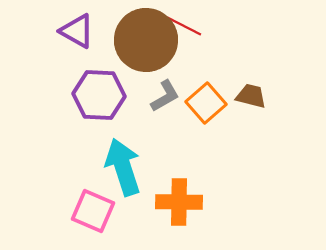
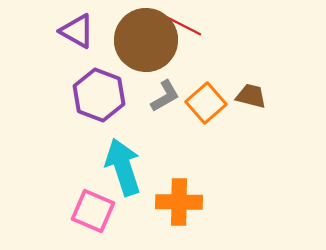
purple hexagon: rotated 18 degrees clockwise
